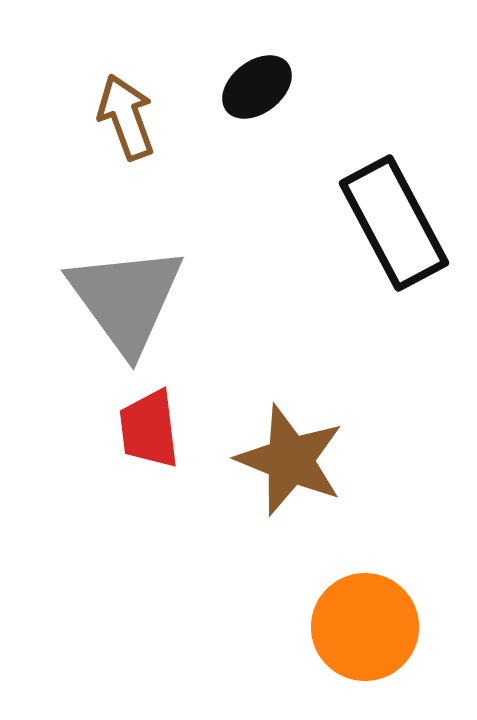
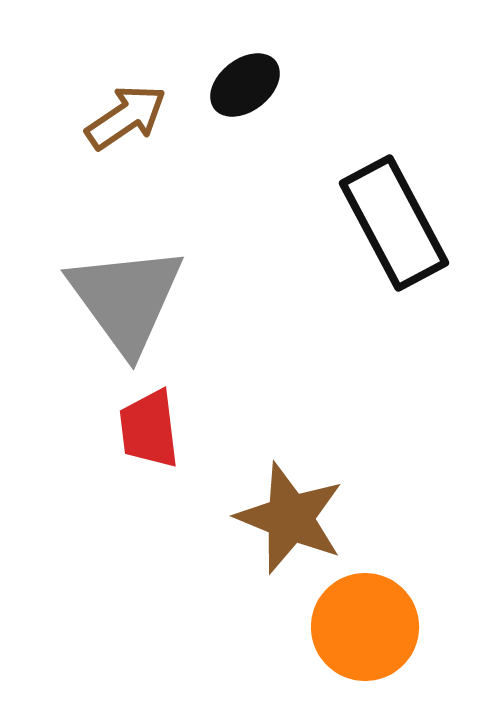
black ellipse: moved 12 px left, 2 px up
brown arrow: rotated 76 degrees clockwise
brown star: moved 58 px down
